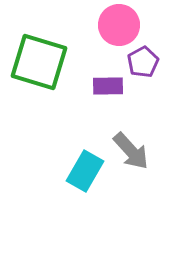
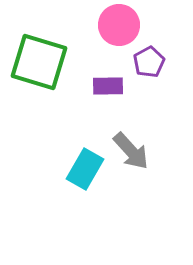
purple pentagon: moved 6 px right
cyan rectangle: moved 2 px up
